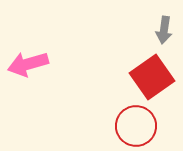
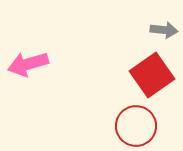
gray arrow: rotated 92 degrees counterclockwise
red square: moved 2 px up
